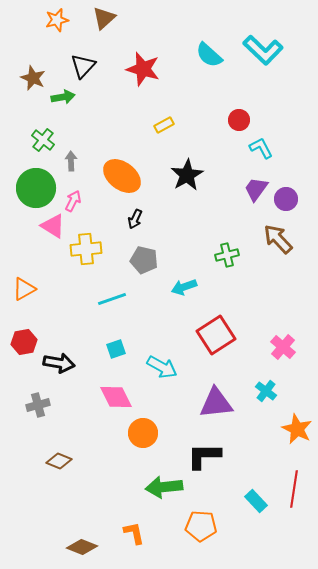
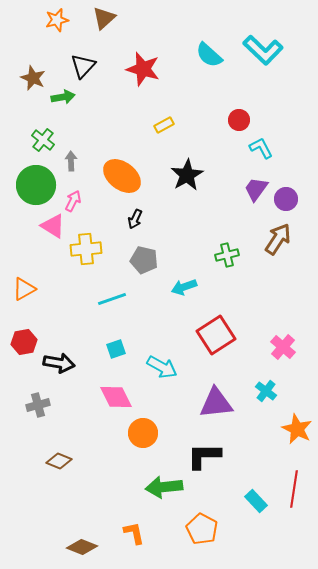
green circle at (36, 188): moved 3 px up
brown arrow at (278, 239): rotated 76 degrees clockwise
orange pentagon at (201, 526): moved 1 px right, 3 px down; rotated 24 degrees clockwise
